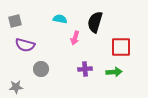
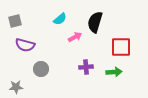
cyan semicircle: rotated 128 degrees clockwise
pink arrow: moved 1 px up; rotated 136 degrees counterclockwise
purple cross: moved 1 px right, 2 px up
